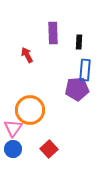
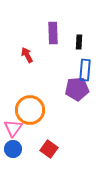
red square: rotated 12 degrees counterclockwise
